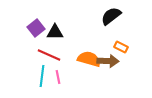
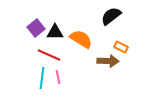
orange semicircle: moved 8 px left, 20 px up; rotated 15 degrees clockwise
cyan line: moved 2 px down
